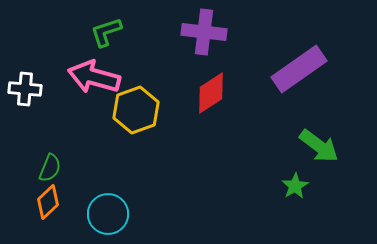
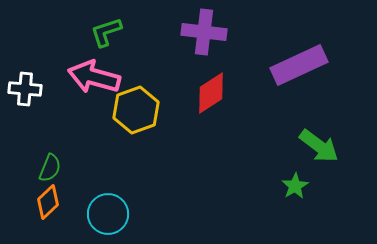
purple rectangle: moved 4 px up; rotated 10 degrees clockwise
